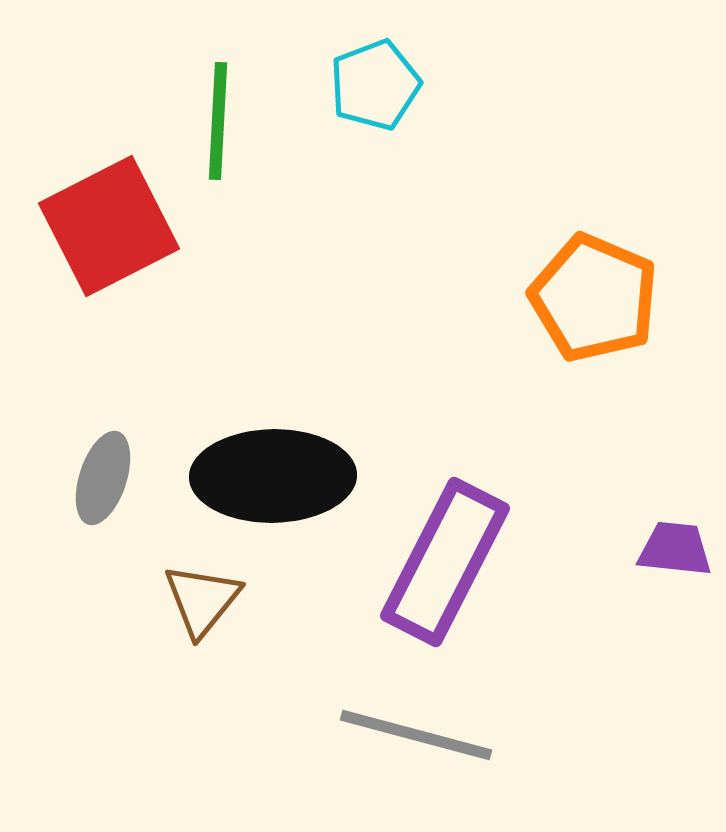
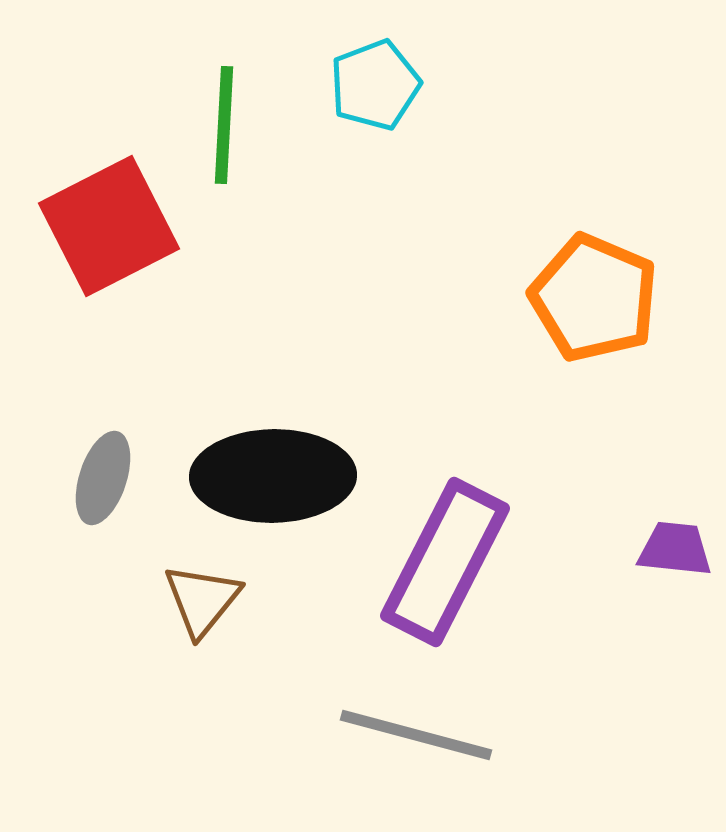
green line: moved 6 px right, 4 px down
